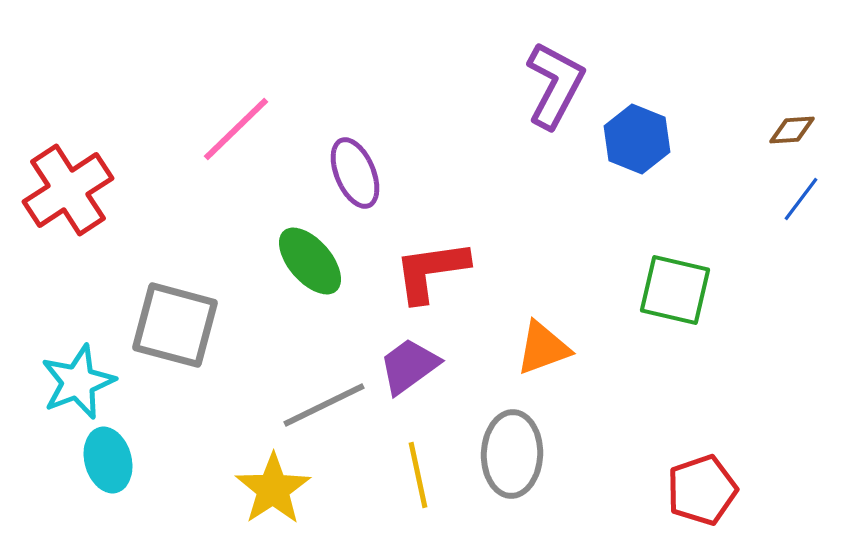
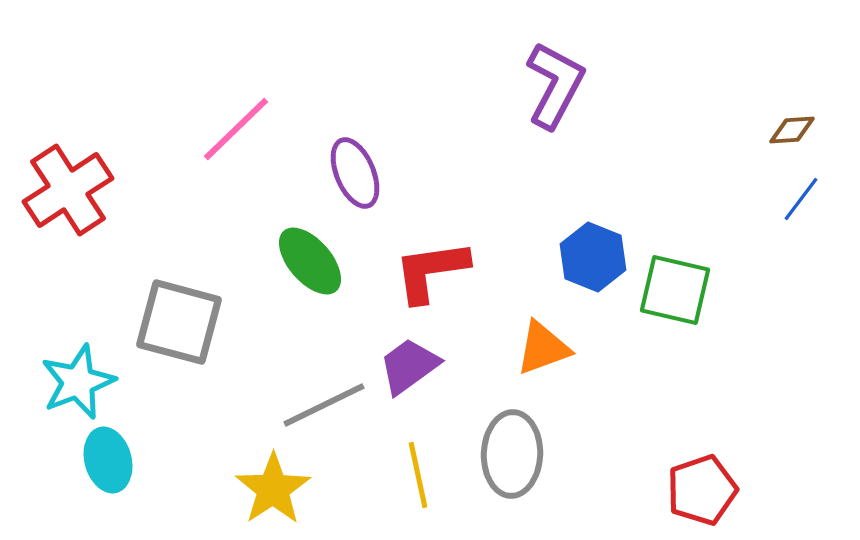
blue hexagon: moved 44 px left, 118 px down
gray square: moved 4 px right, 3 px up
